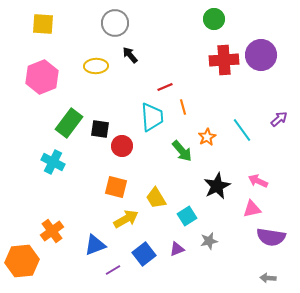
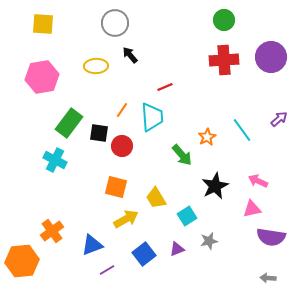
green circle: moved 10 px right, 1 px down
purple circle: moved 10 px right, 2 px down
pink hexagon: rotated 12 degrees clockwise
orange line: moved 61 px left, 3 px down; rotated 49 degrees clockwise
black square: moved 1 px left, 4 px down
green arrow: moved 4 px down
cyan cross: moved 2 px right, 2 px up
black star: moved 2 px left
blue triangle: moved 3 px left
purple line: moved 6 px left
